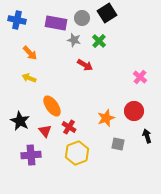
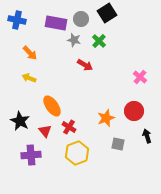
gray circle: moved 1 px left, 1 px down
